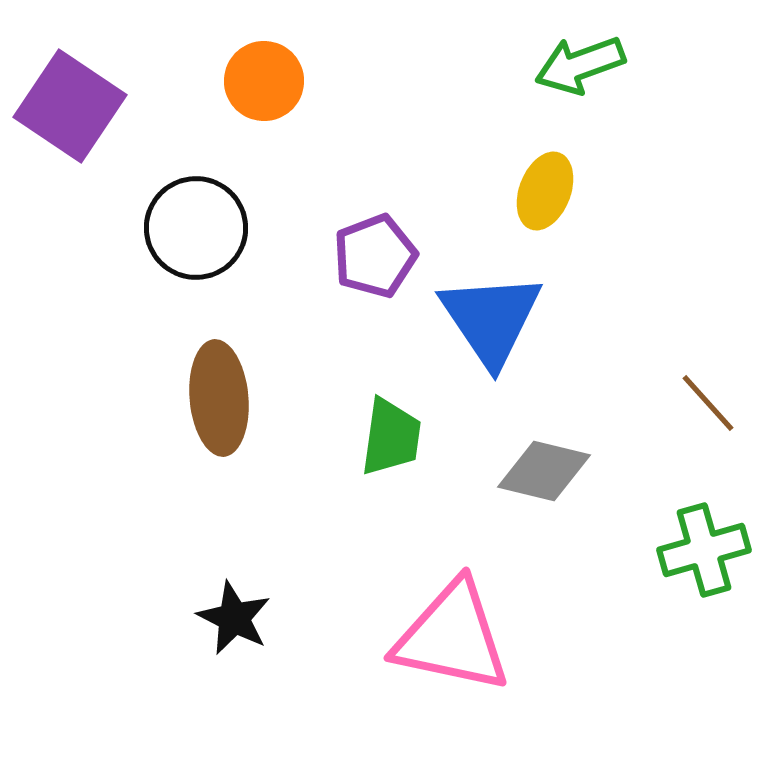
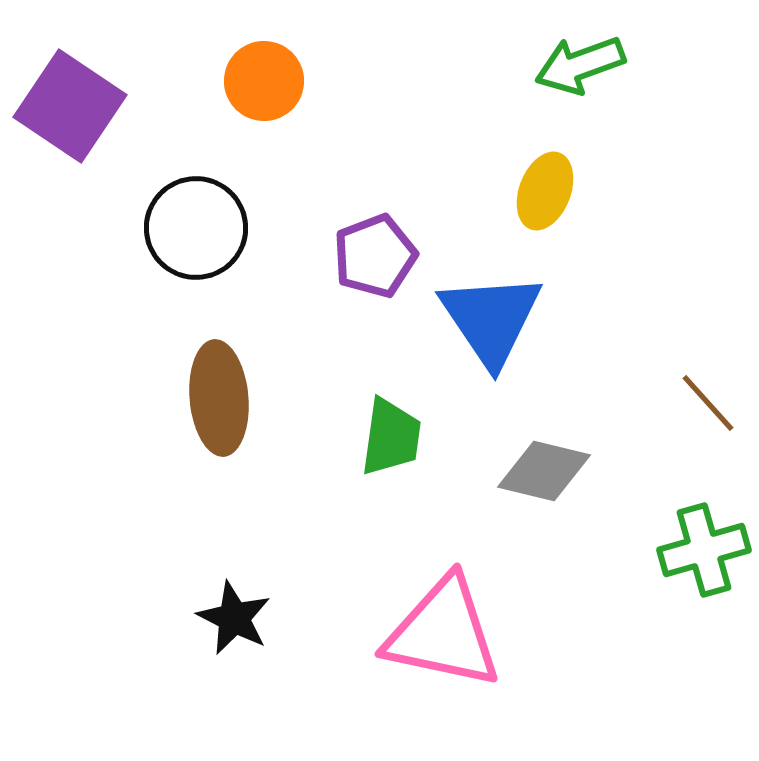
pink triangle: moved 9 px left, 4 px up
